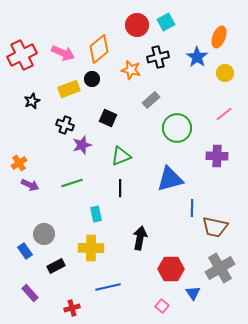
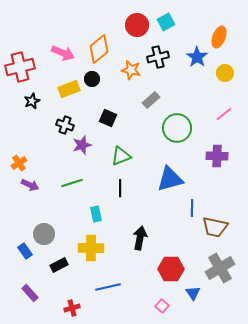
red cross at (22, 55): moved 2 px left, 12 px down; rotated 12 degrees clockwise
black rectangle at (56, 266): moved 3 px right, 1 px up
